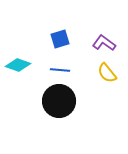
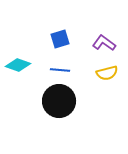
yellow semicircle: rotated 65 degrees counterclockwise
